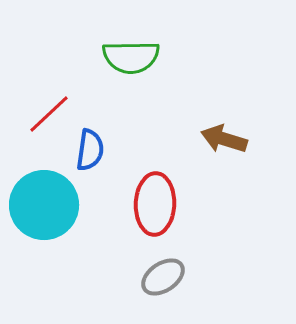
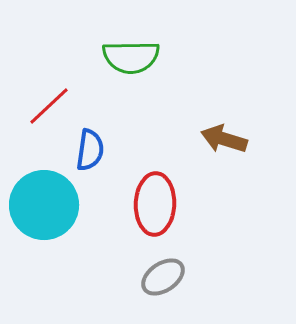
red line: moved 8 px up
